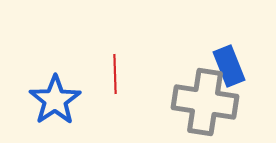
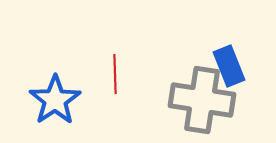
gray cross: moved 3 px left, 2 px up
